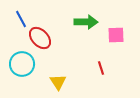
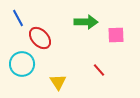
blue line: moved 3 px left, 1 px up
red line: moved 2 px left, 2 px down; rotated 24 degrees counterclockwise
